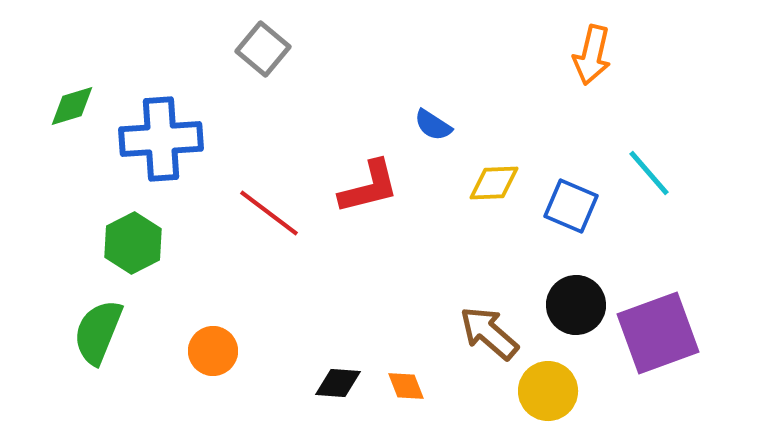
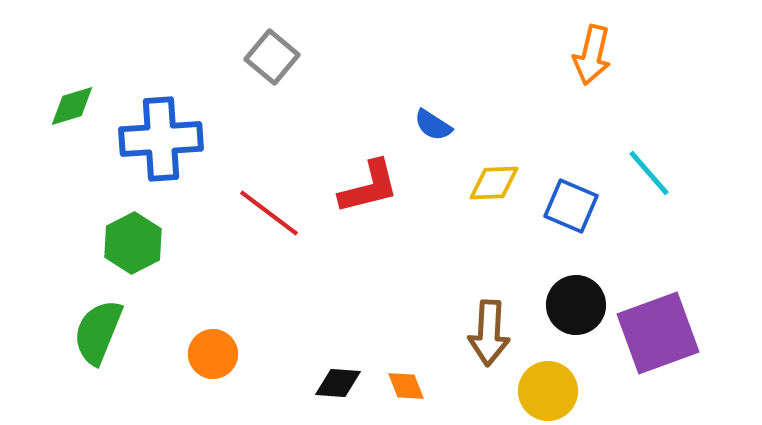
gray square: moved 9 px right, 8 px down
brown arrow: rotated 128 degrees counterclockwise
orange circle: moved 3 px down
